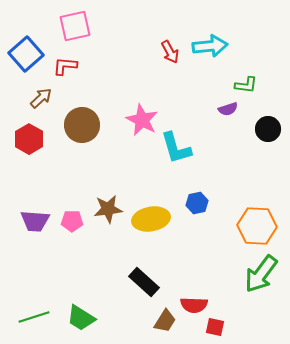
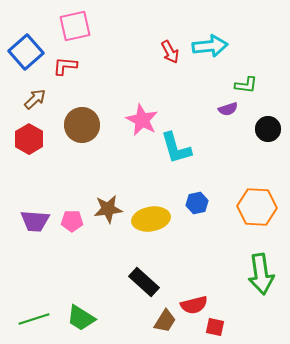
blue square: moved 2 px up
brown arrow: moved 6 px left, 1 px down
orange hexagon: moved 19 px up
green arrow: rotated 45 degrees counterclockwise
red semicircle: rotated 16 degrees counterclockwise
green line: moved 2 px down
